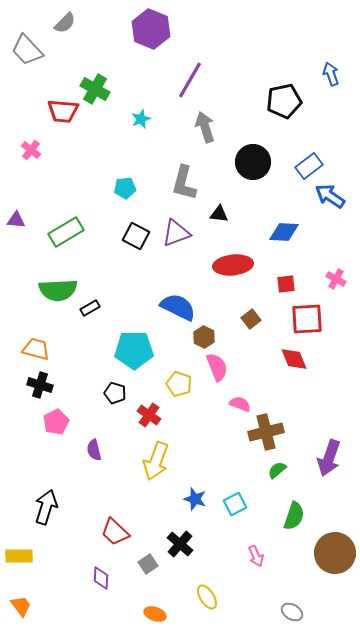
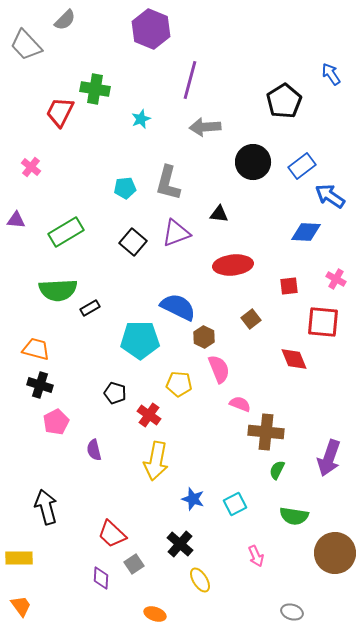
gray semicircle at (65, 23): moved 3 px up
gray trapezoid at (27, 50): moved 1 px left, 5 px up
blue arrow at (331, 74): rotated 15 degrees counterclockwise
purple line at (190, 80): rotated 15 degrees counterclockwise
green cross at (95, 89): rotated 20 degrees counterclockwise
black pentagon at (284, 101): rotated 20 degrees counterclockwise
red trapezoid at (63, 111): moved 3 px left, 1 px down; rotated 112 degrees clockwise
gray arrow at (205, 127): rotated 76 degrees counterclockwise
pink cross at (31, 150): moved 17 px down
blue rectangle at (309, 166): moved 7 px left
gray L-shape at (184, 183): moved 16 px left
blue diamond at (284, 232): moved 22 px right
black square at (136, 236): moved 3 px left, 6 px down; rotated 12 degrees clockwise
red square at (286, 284): moved 3 px right, 2 px down
red square at (307, 319): moved 16 px right, 3 px down; rotated 8 degrees clockwise
cyan pentagon at (134, 350): moved 6 px right, 10 px up
pink semicircle at (217, 367): moved 2 px right, 2 px down
yellow pentagon at (179, 384): rotated 15 degrees counterclockwise
brown cross at (266, 432): rotated 20 degrees clockwise
yellow arrow at (156, 461): rotated 9 degrees counterclockwise
green semicircle at (277, 470): rotated 24 degrees counterclockwise
blue star at (195, 499): moved 2 px left
black arrow at (46, 507): rotated 32 degrees counterclockwise
green semicircle at (294, 516): rotated 80 degrees clockwise
red trapezoid at (115, 532): moved 3 px left, 2 px down
yellow rectangle at (19, 556): moved 2 px down
gray square at (148, 564): moved 14 px left
yellow ellipse at (207, 597): moved 7 px left, 17 px up
gray ellipse at (292, 612): rotated 15 degrees counterclockwise
